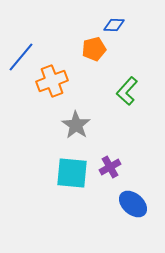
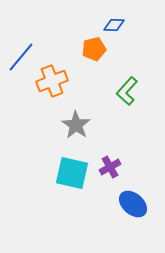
cyan square: rotated 8 degrees clockwise
